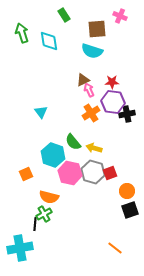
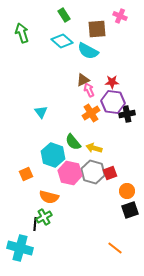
cyan diamond: moved 13 px right; rotated 40 degrees counterclockwise
cyan semicircle: moved 4 px left; rotated 10 degrees clockwise
green cross: moved 3 px down
cyan cross: rotated 25 degrees clockwise
